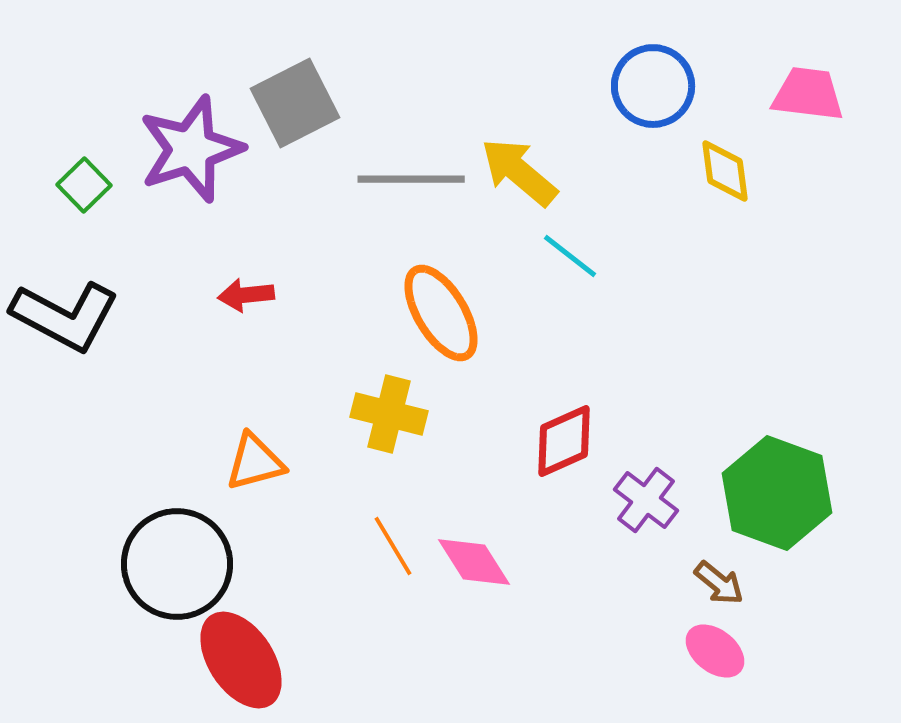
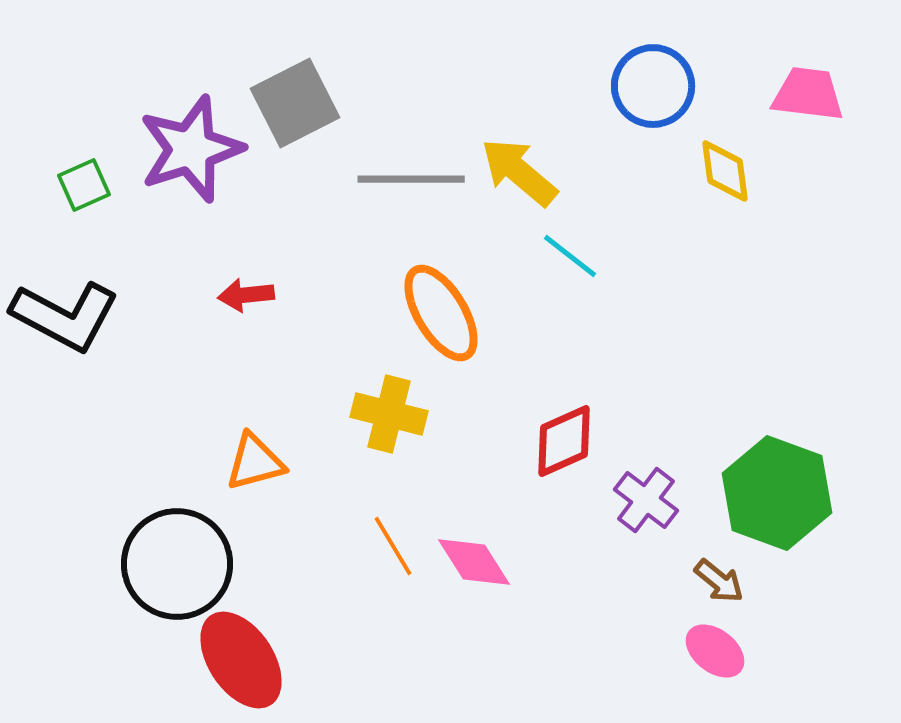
green square: rotated 20 degrees clockwise
brown arrow: moved 2 px up
